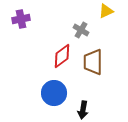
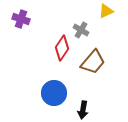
purple cross: rotated 30 degrees clockwise
red diamond: moved 8 px up; rotated 20 degrees counterclockwise
brown trapezoid: rotated 140 degrees counterclockwise
